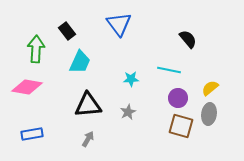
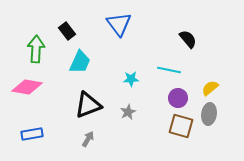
black triangle: rotated 16 degrees counterclockwise
